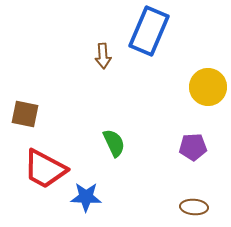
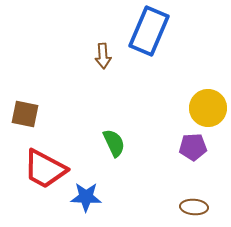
yellow circle: moved 21 px down
